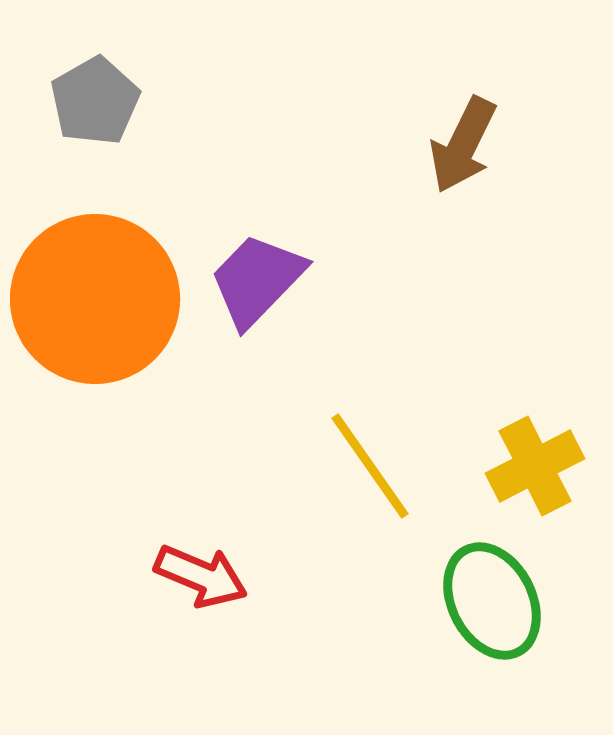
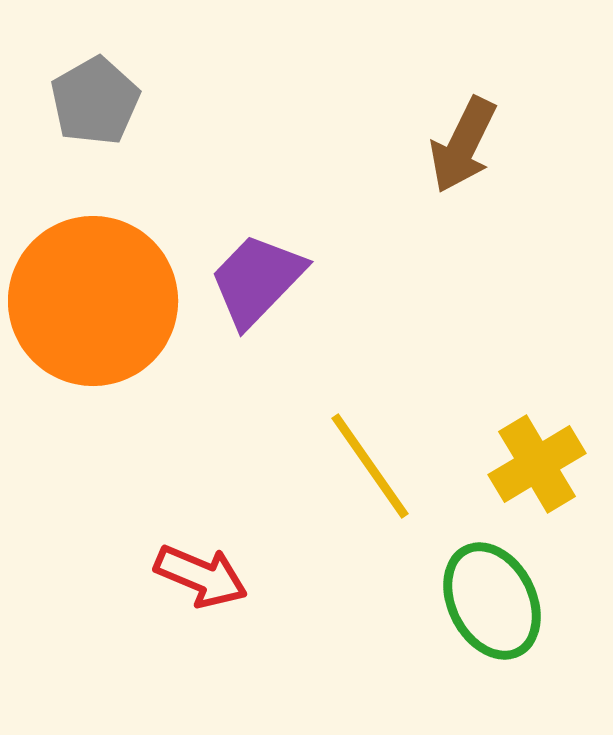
orange circle: moved 2 px left, 2 px down
yellow cross: moved 2 px right, 2 px up; rotated 4 degrees counterclockwise
